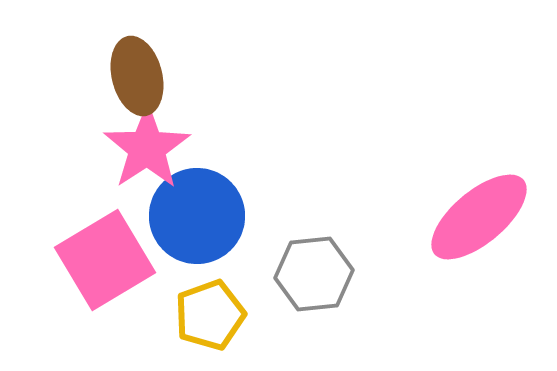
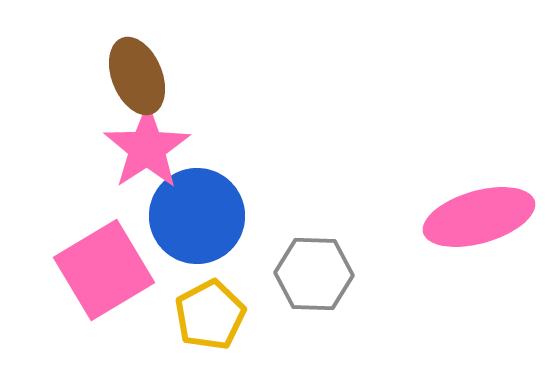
brown ellipse: rotated 8 degrees counterclockwise
pink ellipse: rotated 24 degrees clockwise
pink square: moved 1 px left, 10 px down
gray hexagon: rotated 8 degrees clockwise
yellow pentagon: rotated 8 degrees counterclockwise
